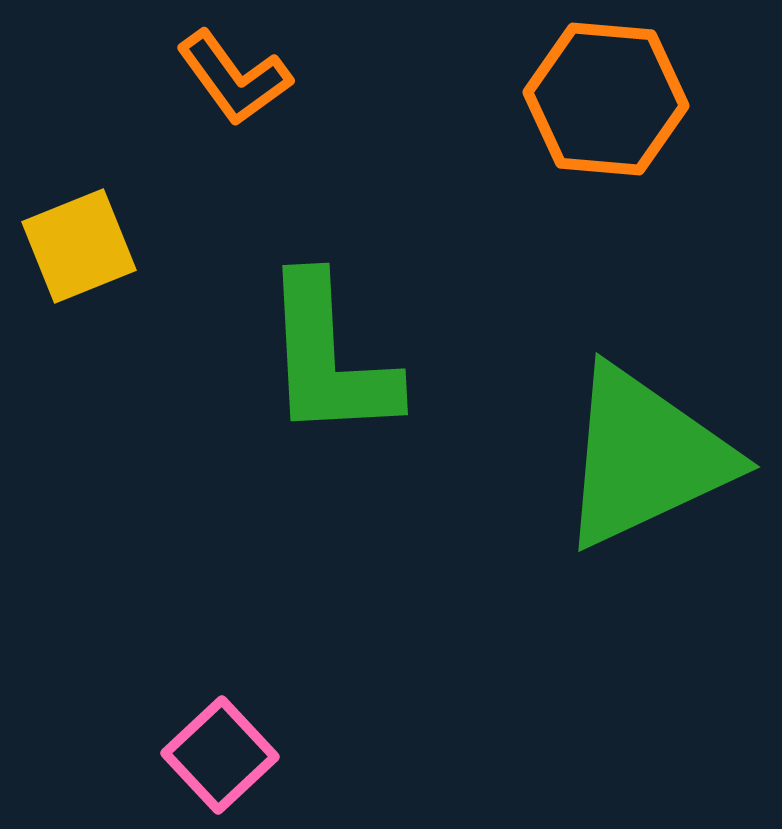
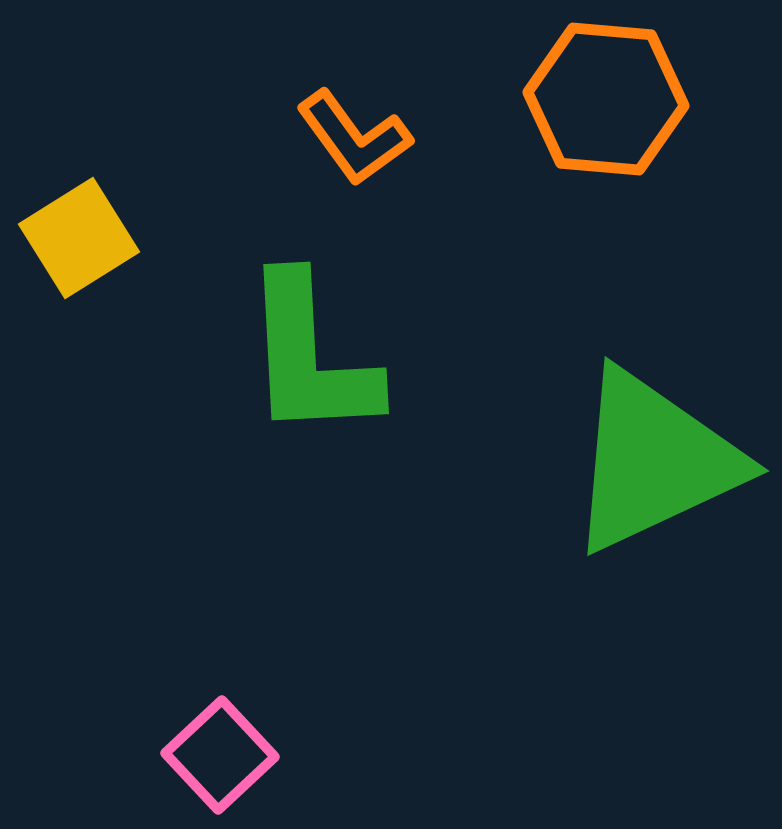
orange L-shape: moved 120 px right, 60 px down
yellow square: moved 8 px up; rotated 10 degrees counterclockwise
green L-shape: moved 19 px left, 1 px up
green triangle: moved 9 px right, 4 px down
